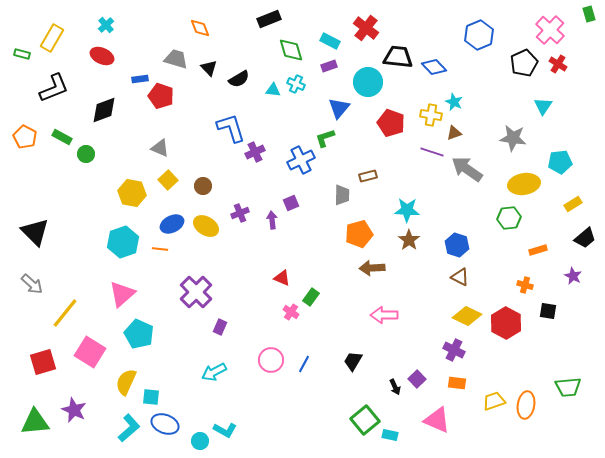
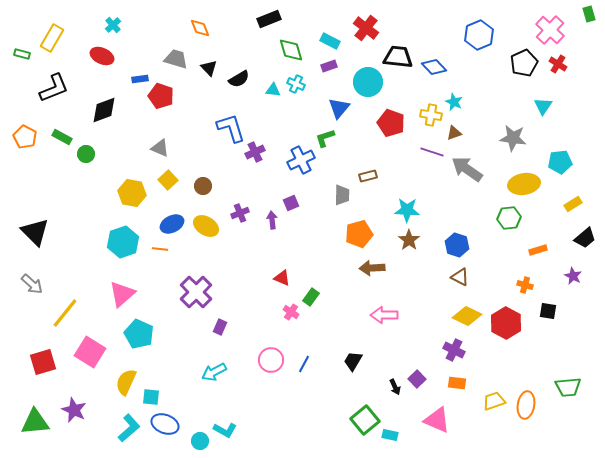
cyan cross at (106, 25): moved 7 px right
